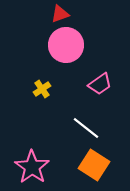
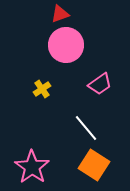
white line: rotated 12 degrees clockwise
